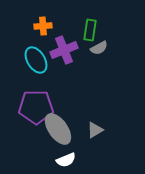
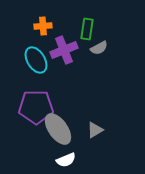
green rectangle: moved 3 px left, 1 px up
